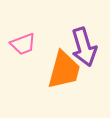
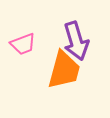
purple arrow: moved 8 px left, 6 px up
